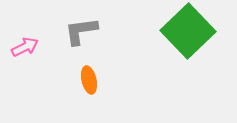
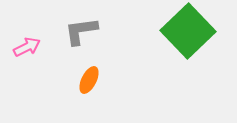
pink arrow: moved 2 px right
orange ellipse: rotated 40 degrees clockwise
